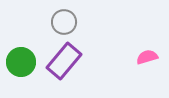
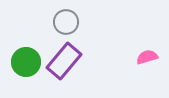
gray circle: moved 2 px right
green circle: moved 5 px right
